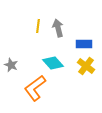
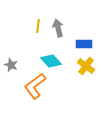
cyan diamond: moved 2 px left, 2 px up
orange L-shape: moved 2 px up
